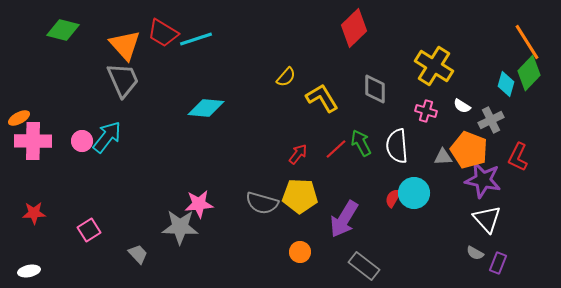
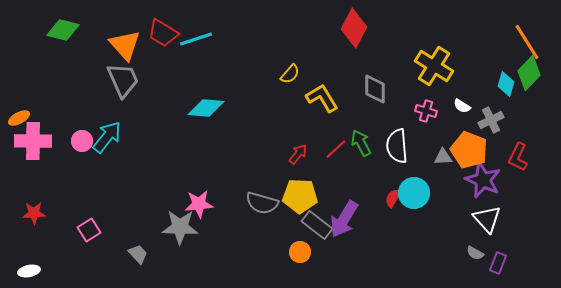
red diamond at (354, 28): rotated 18 degrees counterclockwise
yellow semicircle at (286, 77): moved 4 px right, 3 px up
purple star at (483, 180): rotated 12 degrees clockwise
gray rectangle at (364, 266): moved 47 px left, 41 px up
